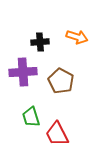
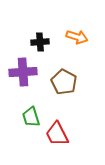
brown pentagon: moved 3 px right, 1 px down
